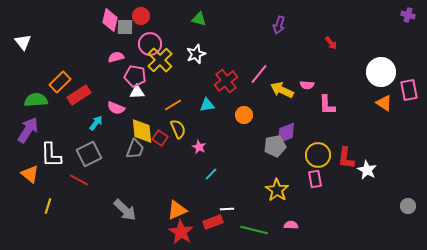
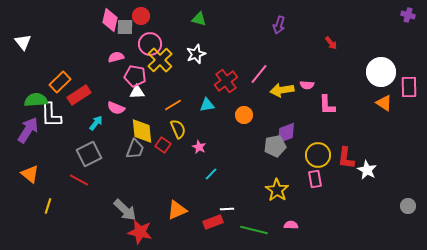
yellow arrow at (282, 90): rotated 35 degrees counterclockwise
pink rectangle at (409, 90): moved 3 px up; rotated 10 degrees clockwise
red square at (160, 138): moved 3 px right, 7 px down
white L-shape at (51, 155): moved 40 px up
red star at (181, 232): moved 41 px left; rotated 20 degrees counterclockwise
